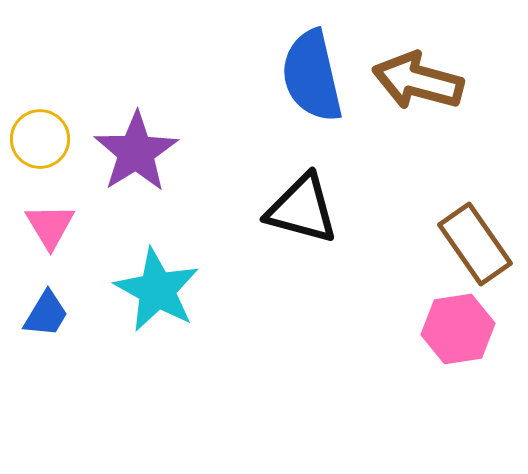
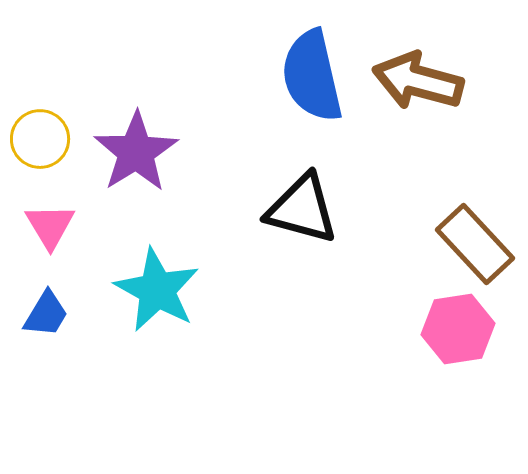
brown rectangle: rotated 8 degrees counterclockwise
